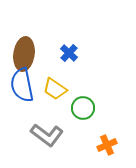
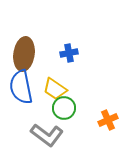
blue cross: rotated 36 degrees clockwise
blue semicircle: moved 1 px left, 2 px down
green circle: moved 19 px left
orange cross: moved 1 px right, 25 px up
